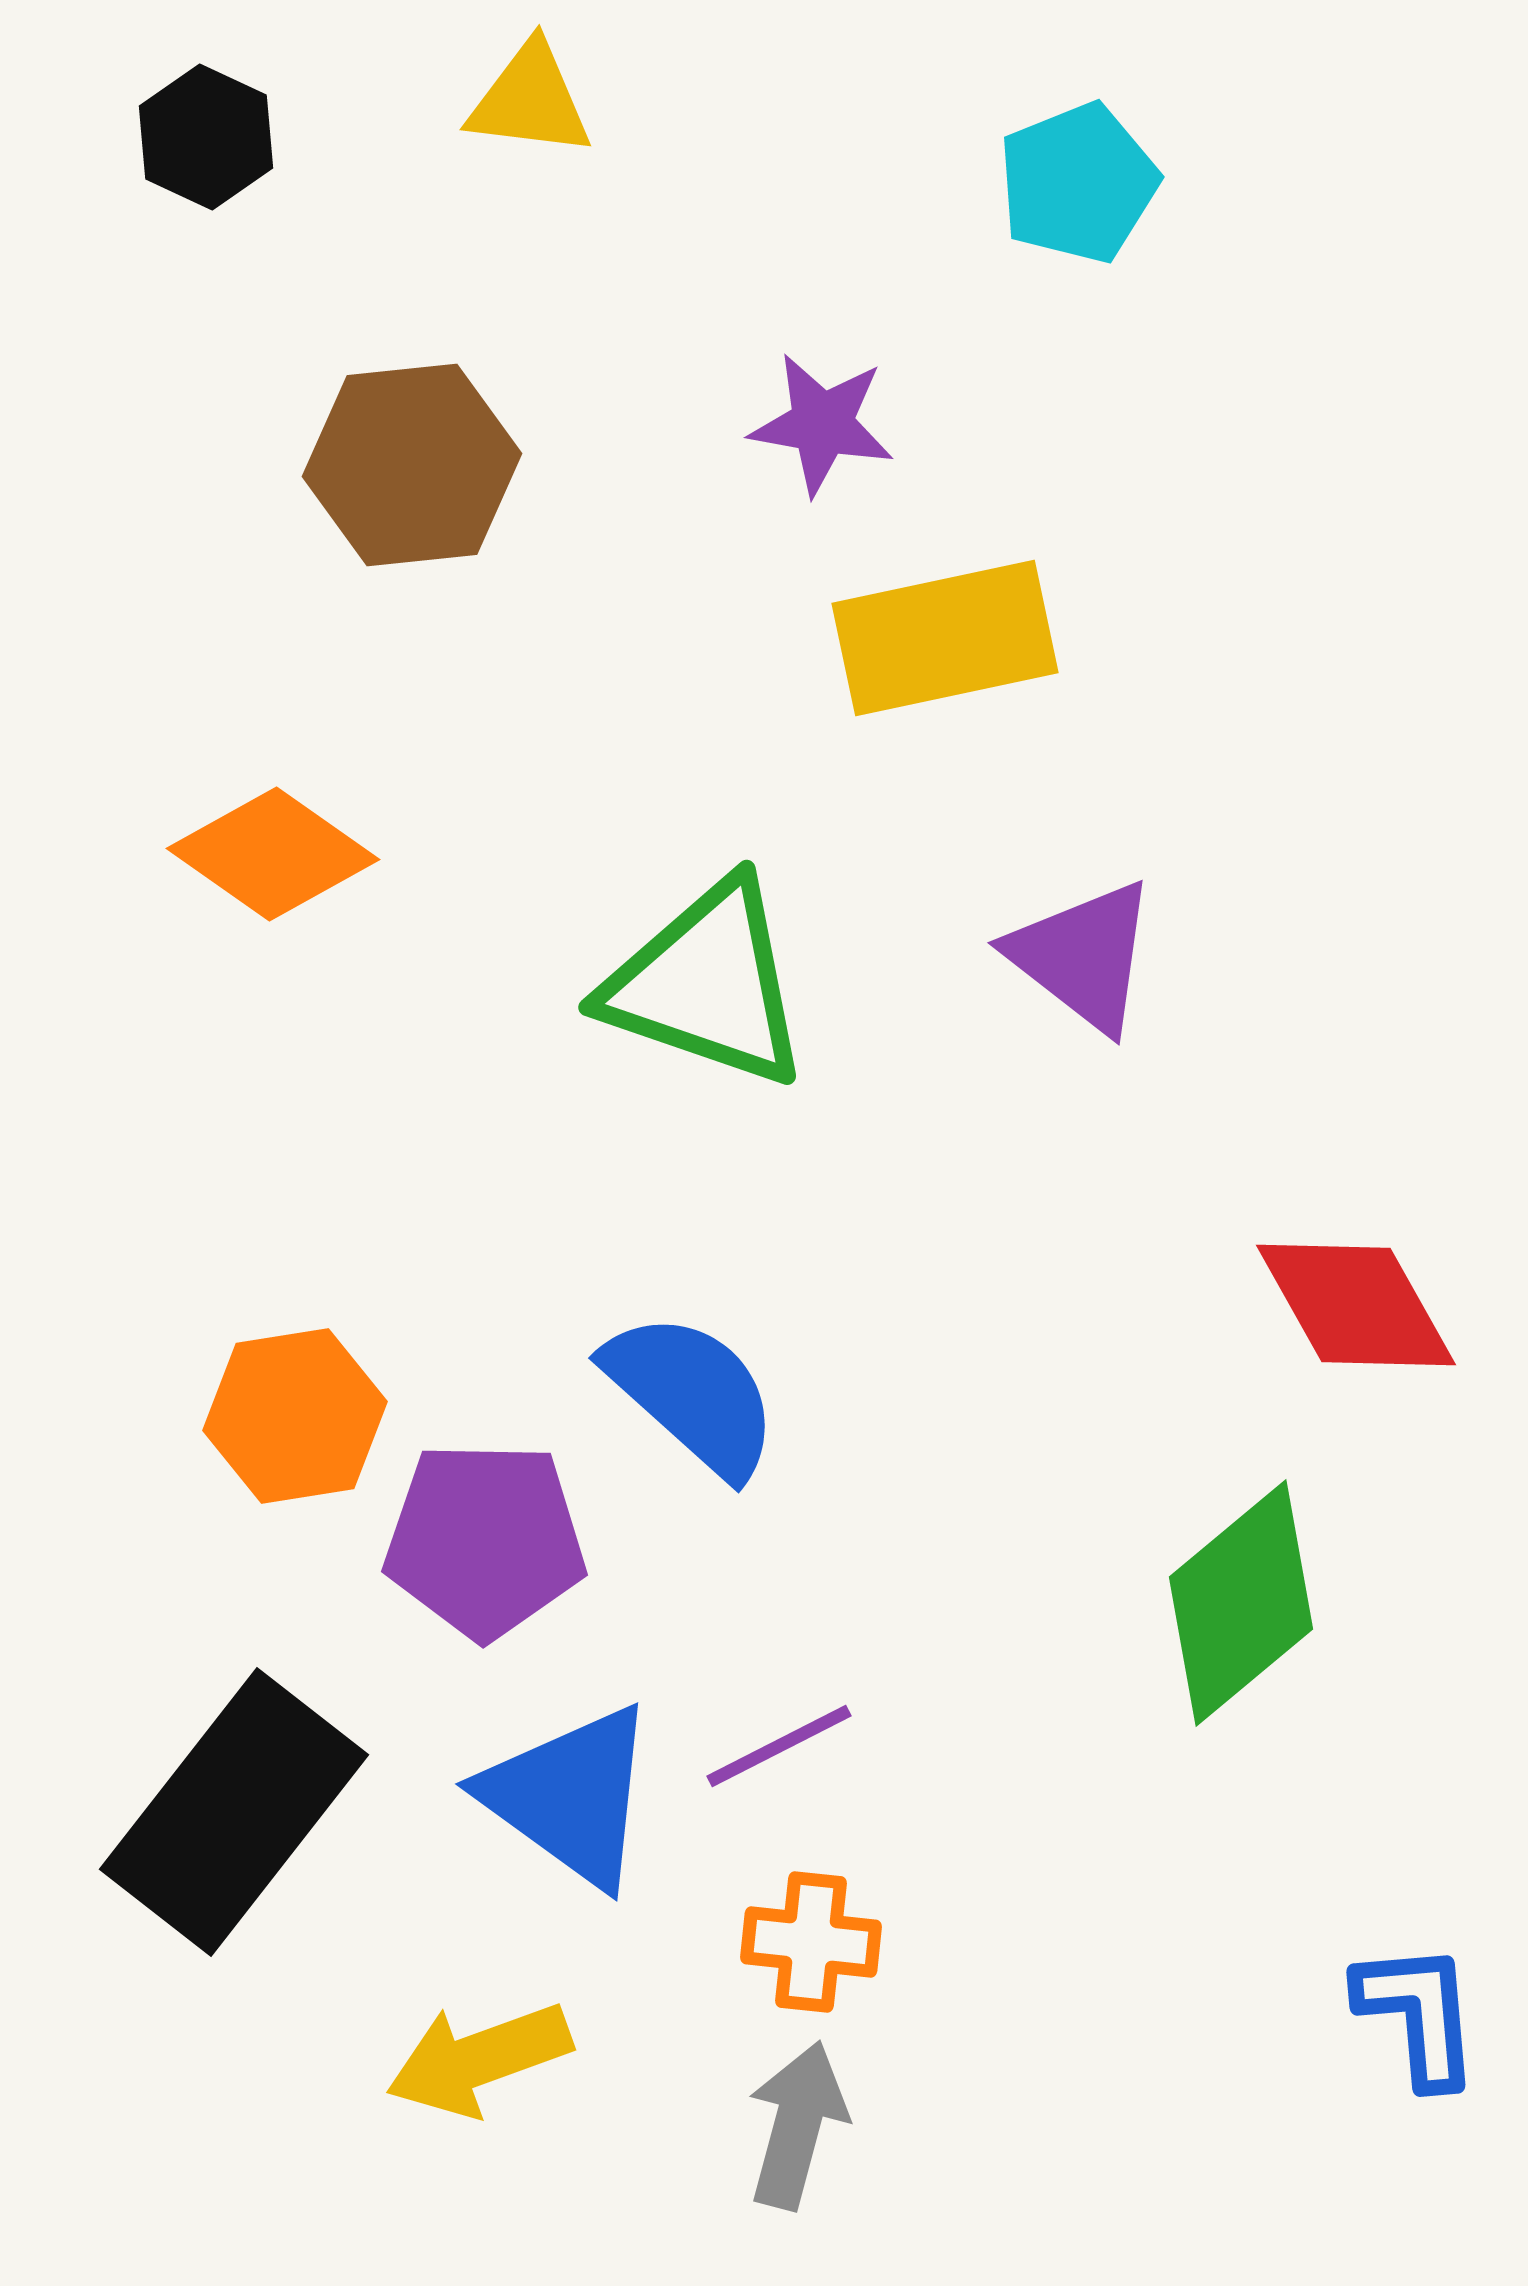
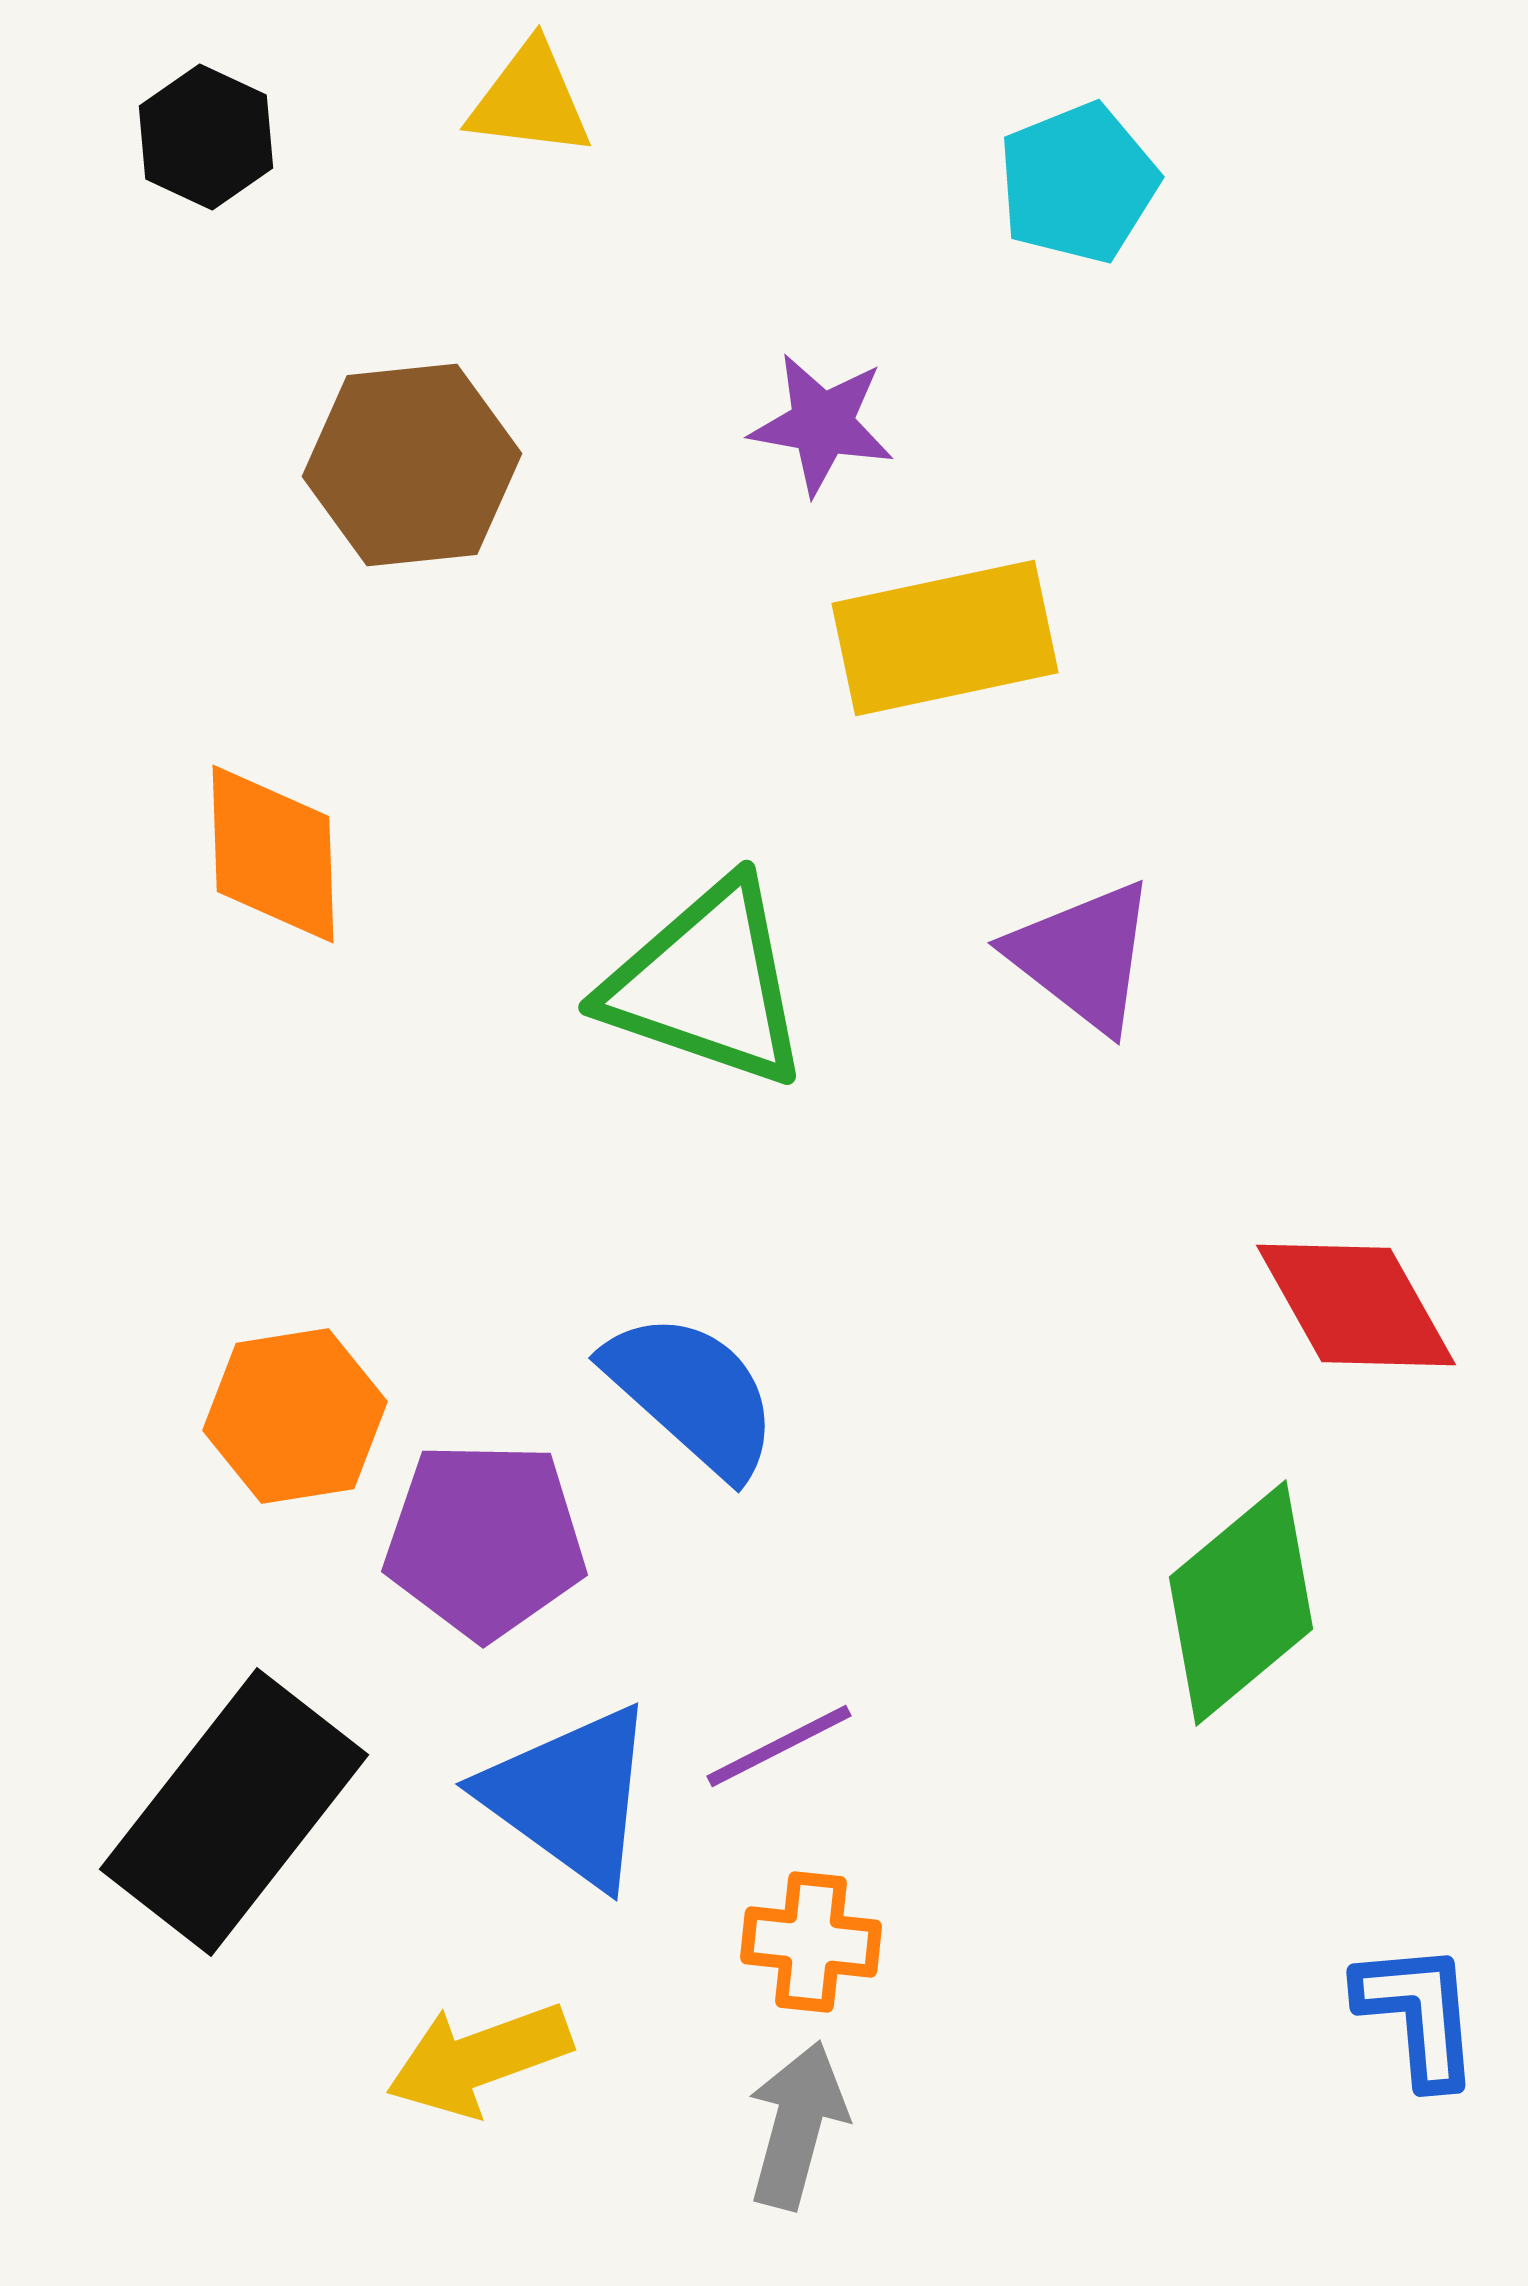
orange diamond: rotated 53 degrees clockwise
